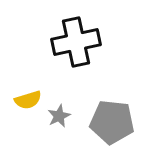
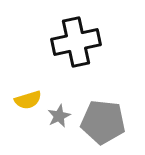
gray pentagon: moved 9 px left
